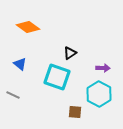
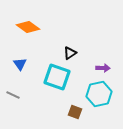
blue triangle: rotated 16 degrees clockwise
cyan hexagon: rotated 20 degrees clockwise
brown square: rotated 16 degrees clockwise
